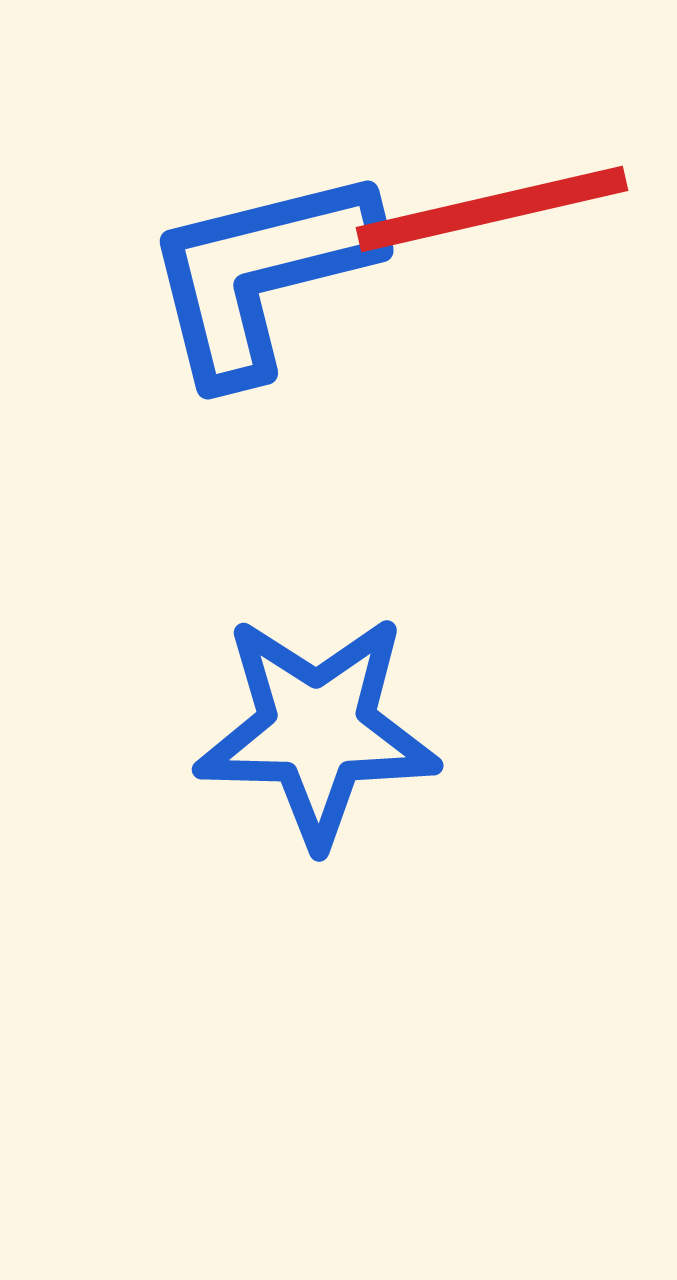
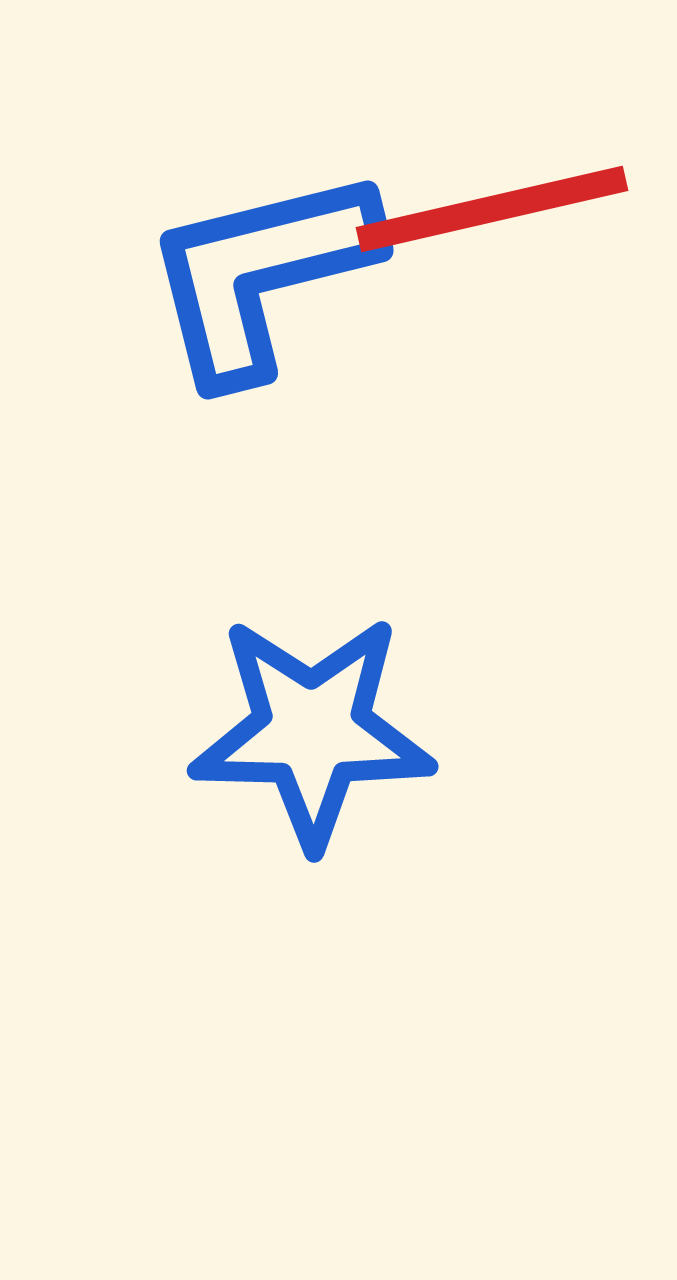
blue star: moved 5 px left, 1 px down
